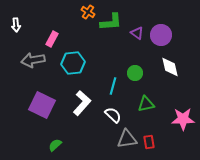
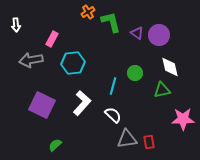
orange cross: rotated 24 degrees clockwise
green L-shape: rotated 100 degrees counterclockwise
purple circle: moved 2 px left
gray arrow: moved 2 px left
green triangle: moved 16 px right, 14 px up
